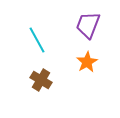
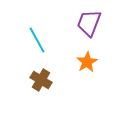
purple trapezoid: moved 1 px right, 2 px up
